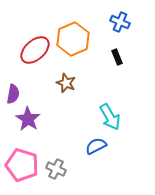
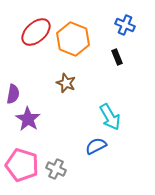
blue cross: moved 5 px right, 3 px down
orange hexagon: rotated 16 degrees counterclockwise
red ellipse: moved 1 px right, 18 px up
